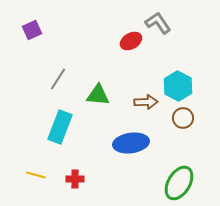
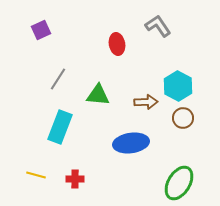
gray L-shape: moved 3 px down
purple square: moved 9 px right
red ellipse: moved 14 px left, 3 px down; rotated 70 degrees counterclockwise
